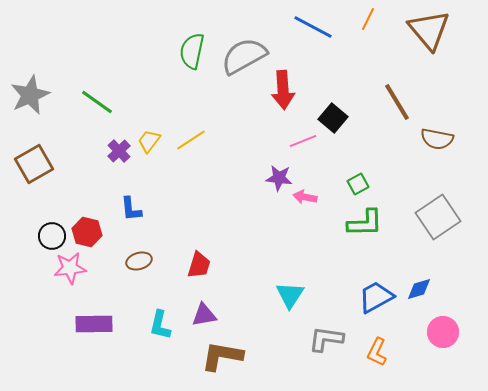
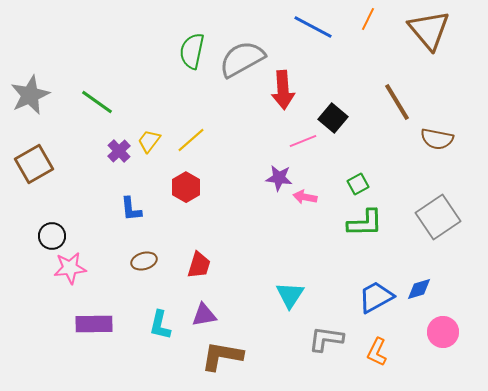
gray semicircle: moved 2 px left, 3 px down
yellow line: rotated 8 degrees counterclockwise
red hexagon: moved 99 px right, 45 px up; rotated 16 degrees clockwise
brown ellipse: moved 5 px right
